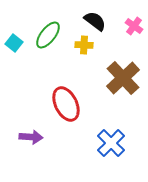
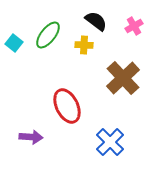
black semicircle: moved 1 px right
pink cross: rotated 24 degrees clockwise
red ellipse: moved 1 px right, 2 px down
blue cross: moved 1 px left, 1 px up
